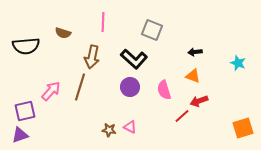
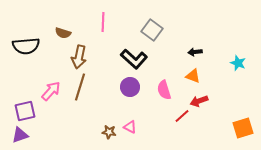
gray square: rotated 15 degrees clockwise
brown arrow: moved 13 px left
brown star: moved 2 px down
